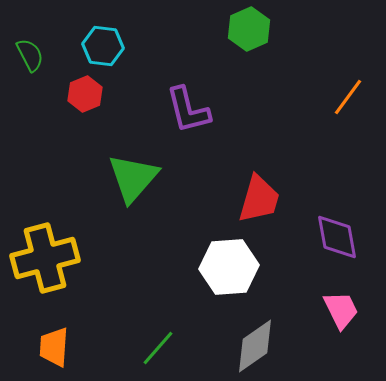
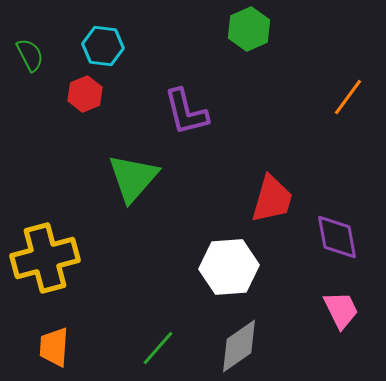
purple L-shape: moved 2 px left, 2 px down
red trapezoid: moved 13 px right
gray diamond: moved 16 px left
